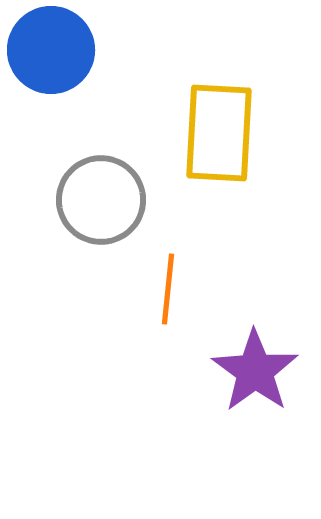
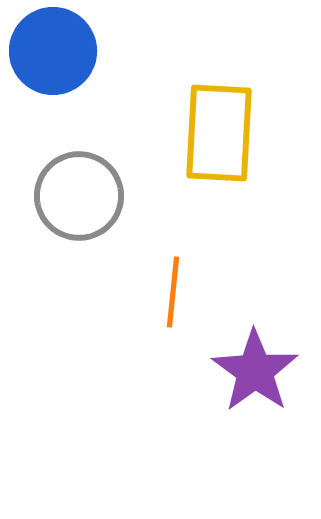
blue circle: moved 2 px right, 1 px down
gray circle: moved 22 px left, 4 px up
orange line: moved 5 px right, 3 px down
